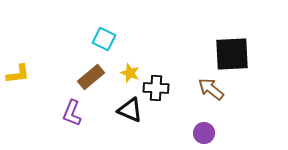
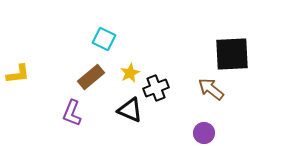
yellow star: rotated 24 degrees clockwise
black cross: rotated 25 degrees counterclockwise
